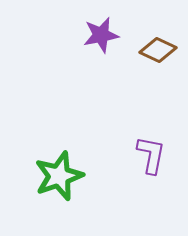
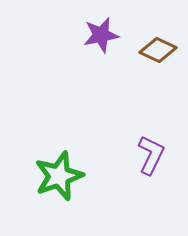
purple L-shape: rotated 15 degrees clockwise
